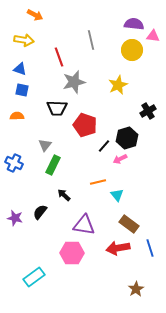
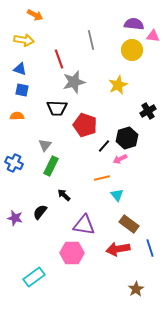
red line: moved 2 px down
green rectangle: moved 2 px left, 1 px down
orange line: moved 4 px right, 4 px up
red arrow: moved 1 px down
